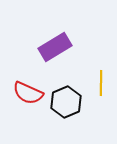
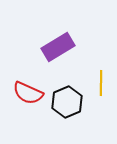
purple rectangle: moved 3 px right
black hexagon: moved 1 px right
